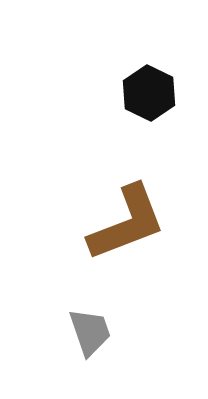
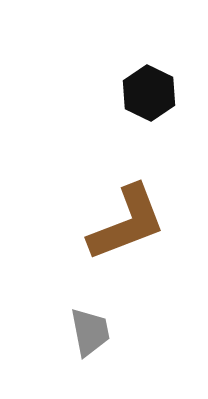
gray trapezoid: rotated 8 degrees clockwise
